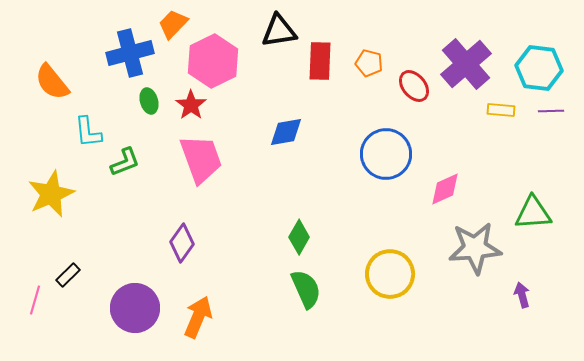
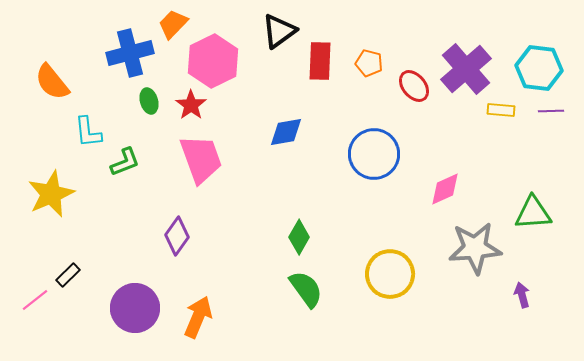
black triangle: rotated 27 degrees counterclockwise
purple cross: moved 5 px down
blue circle: moved 12 px left
purple diamond: moved 5 px left, 7 px up
green semicircle: rotated 12 degrees counterclockwise
pink line: rotated 36 degrees clockwise
